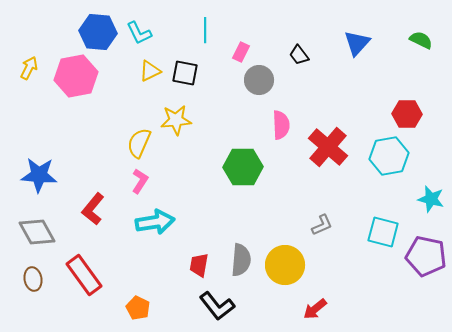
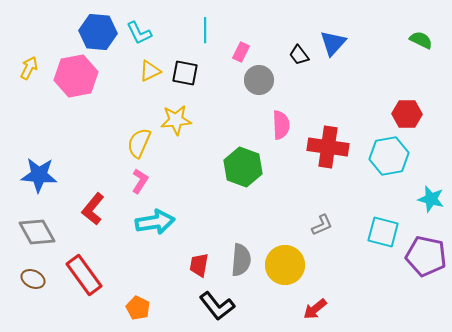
blue triangle: moved 24 px left
red cross: rotated 33 degrees counterclockwise
green hexagon: rotated 21 degrees clockwise
brown ellipse: rotated 55 degrees counterclockwise
